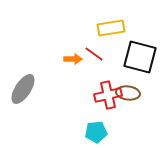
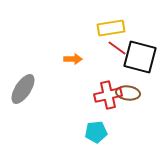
red line: moved 23 px right, 6 px up
